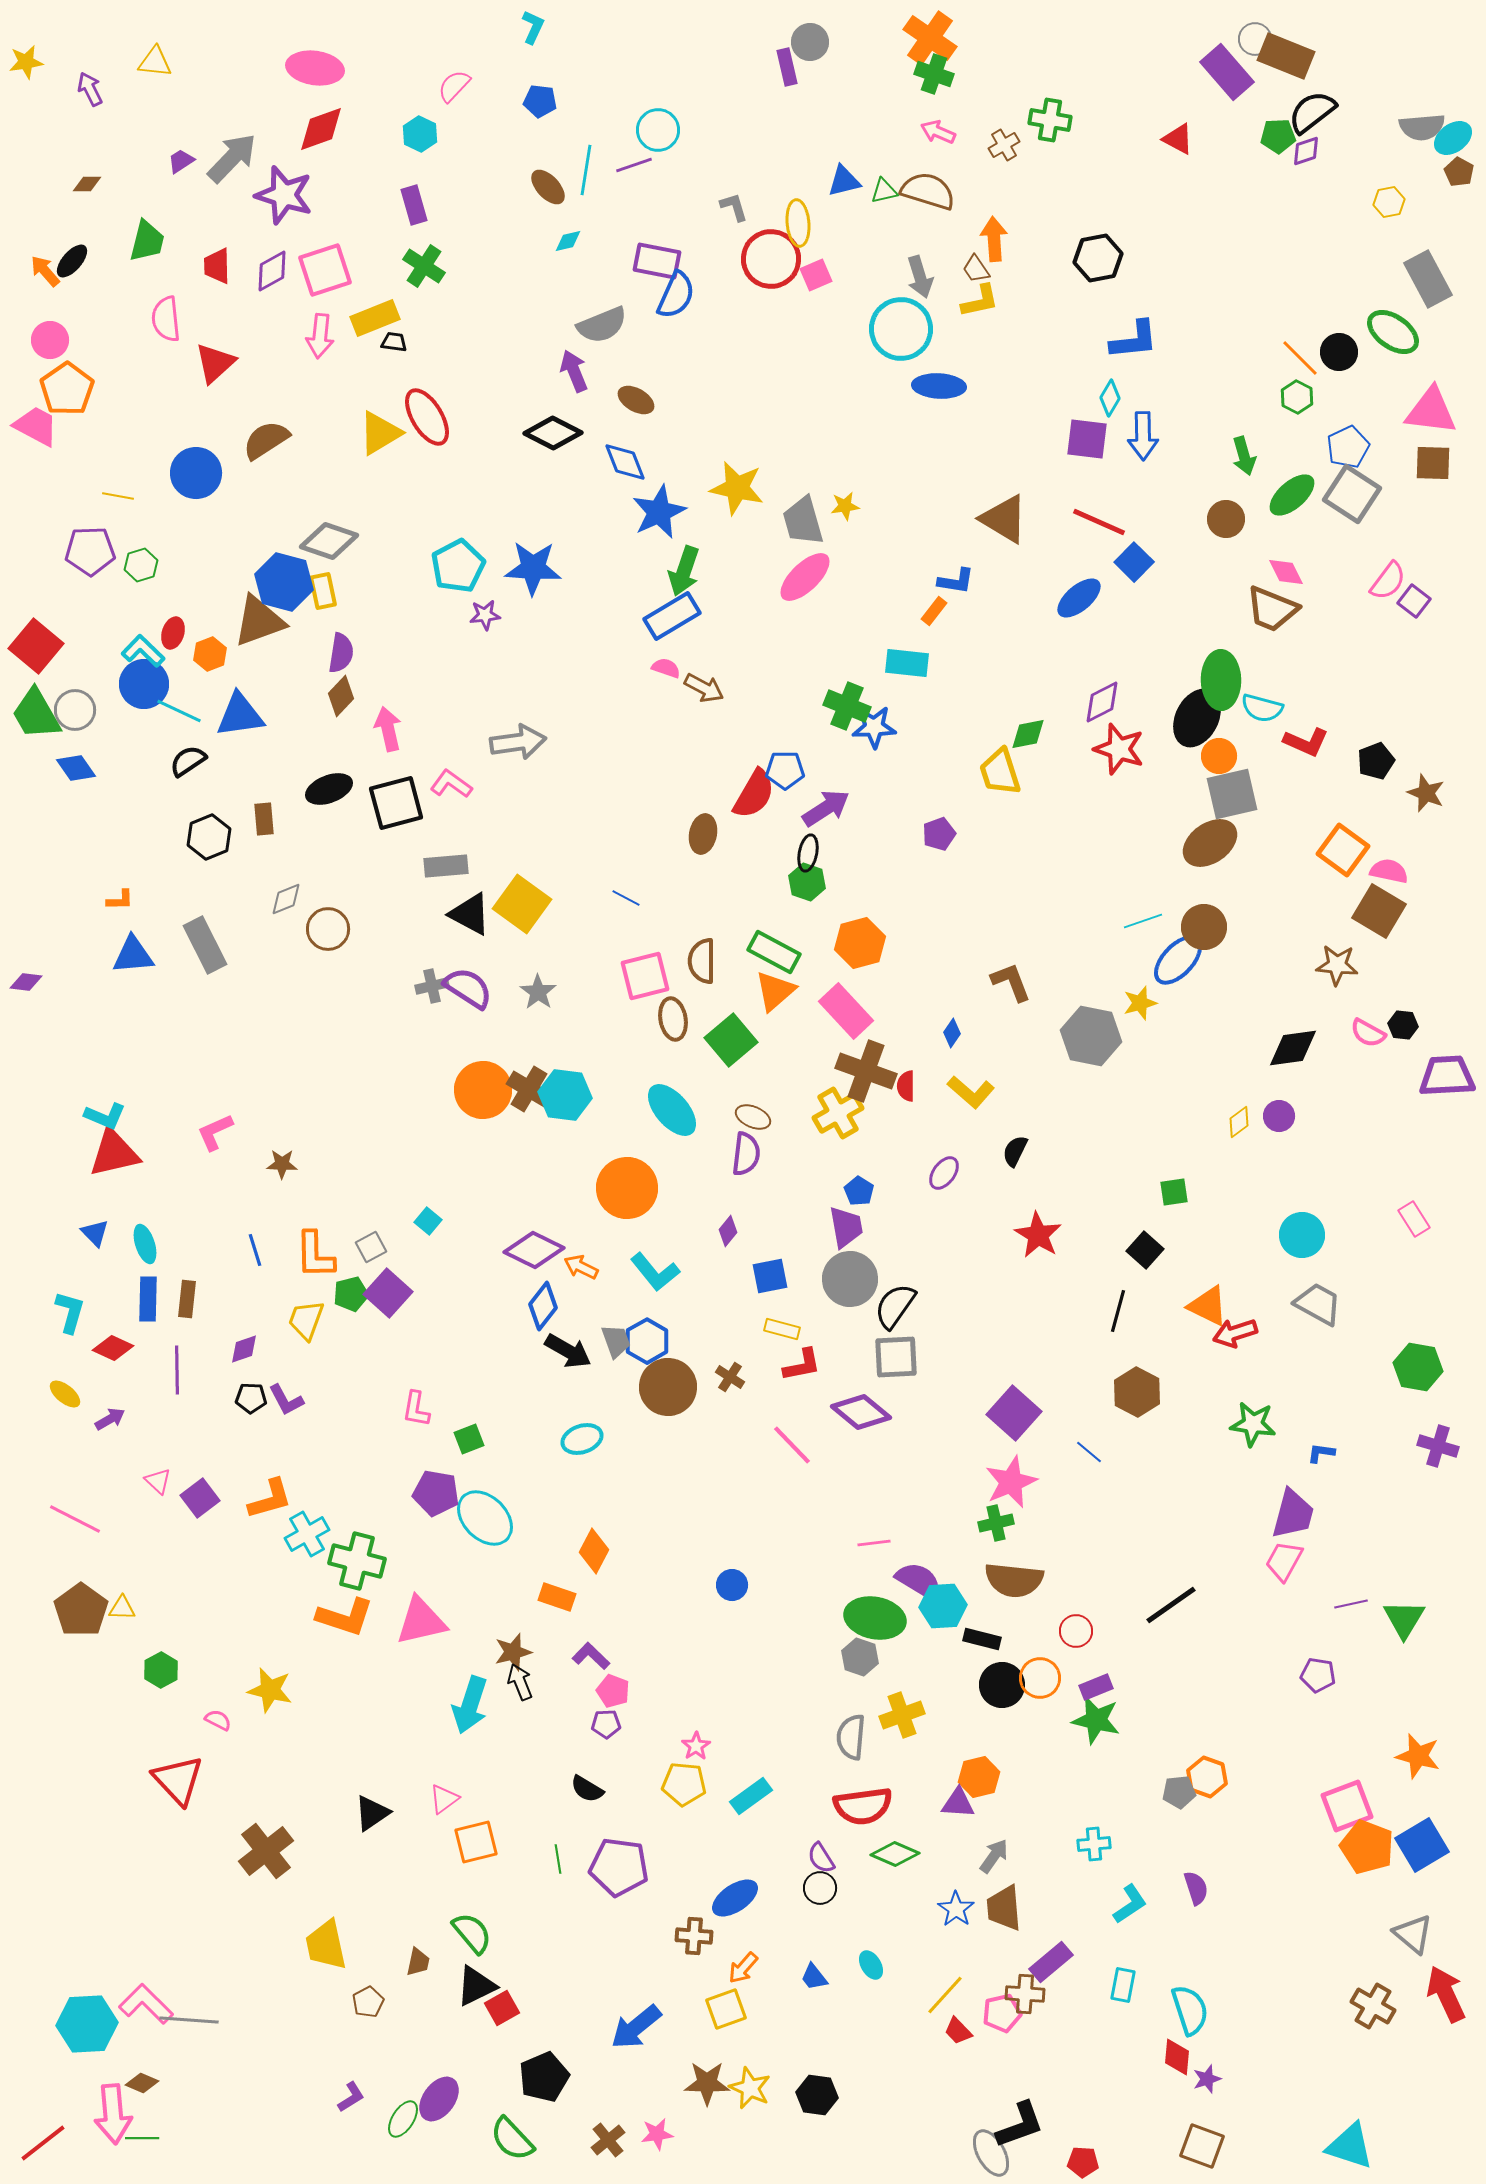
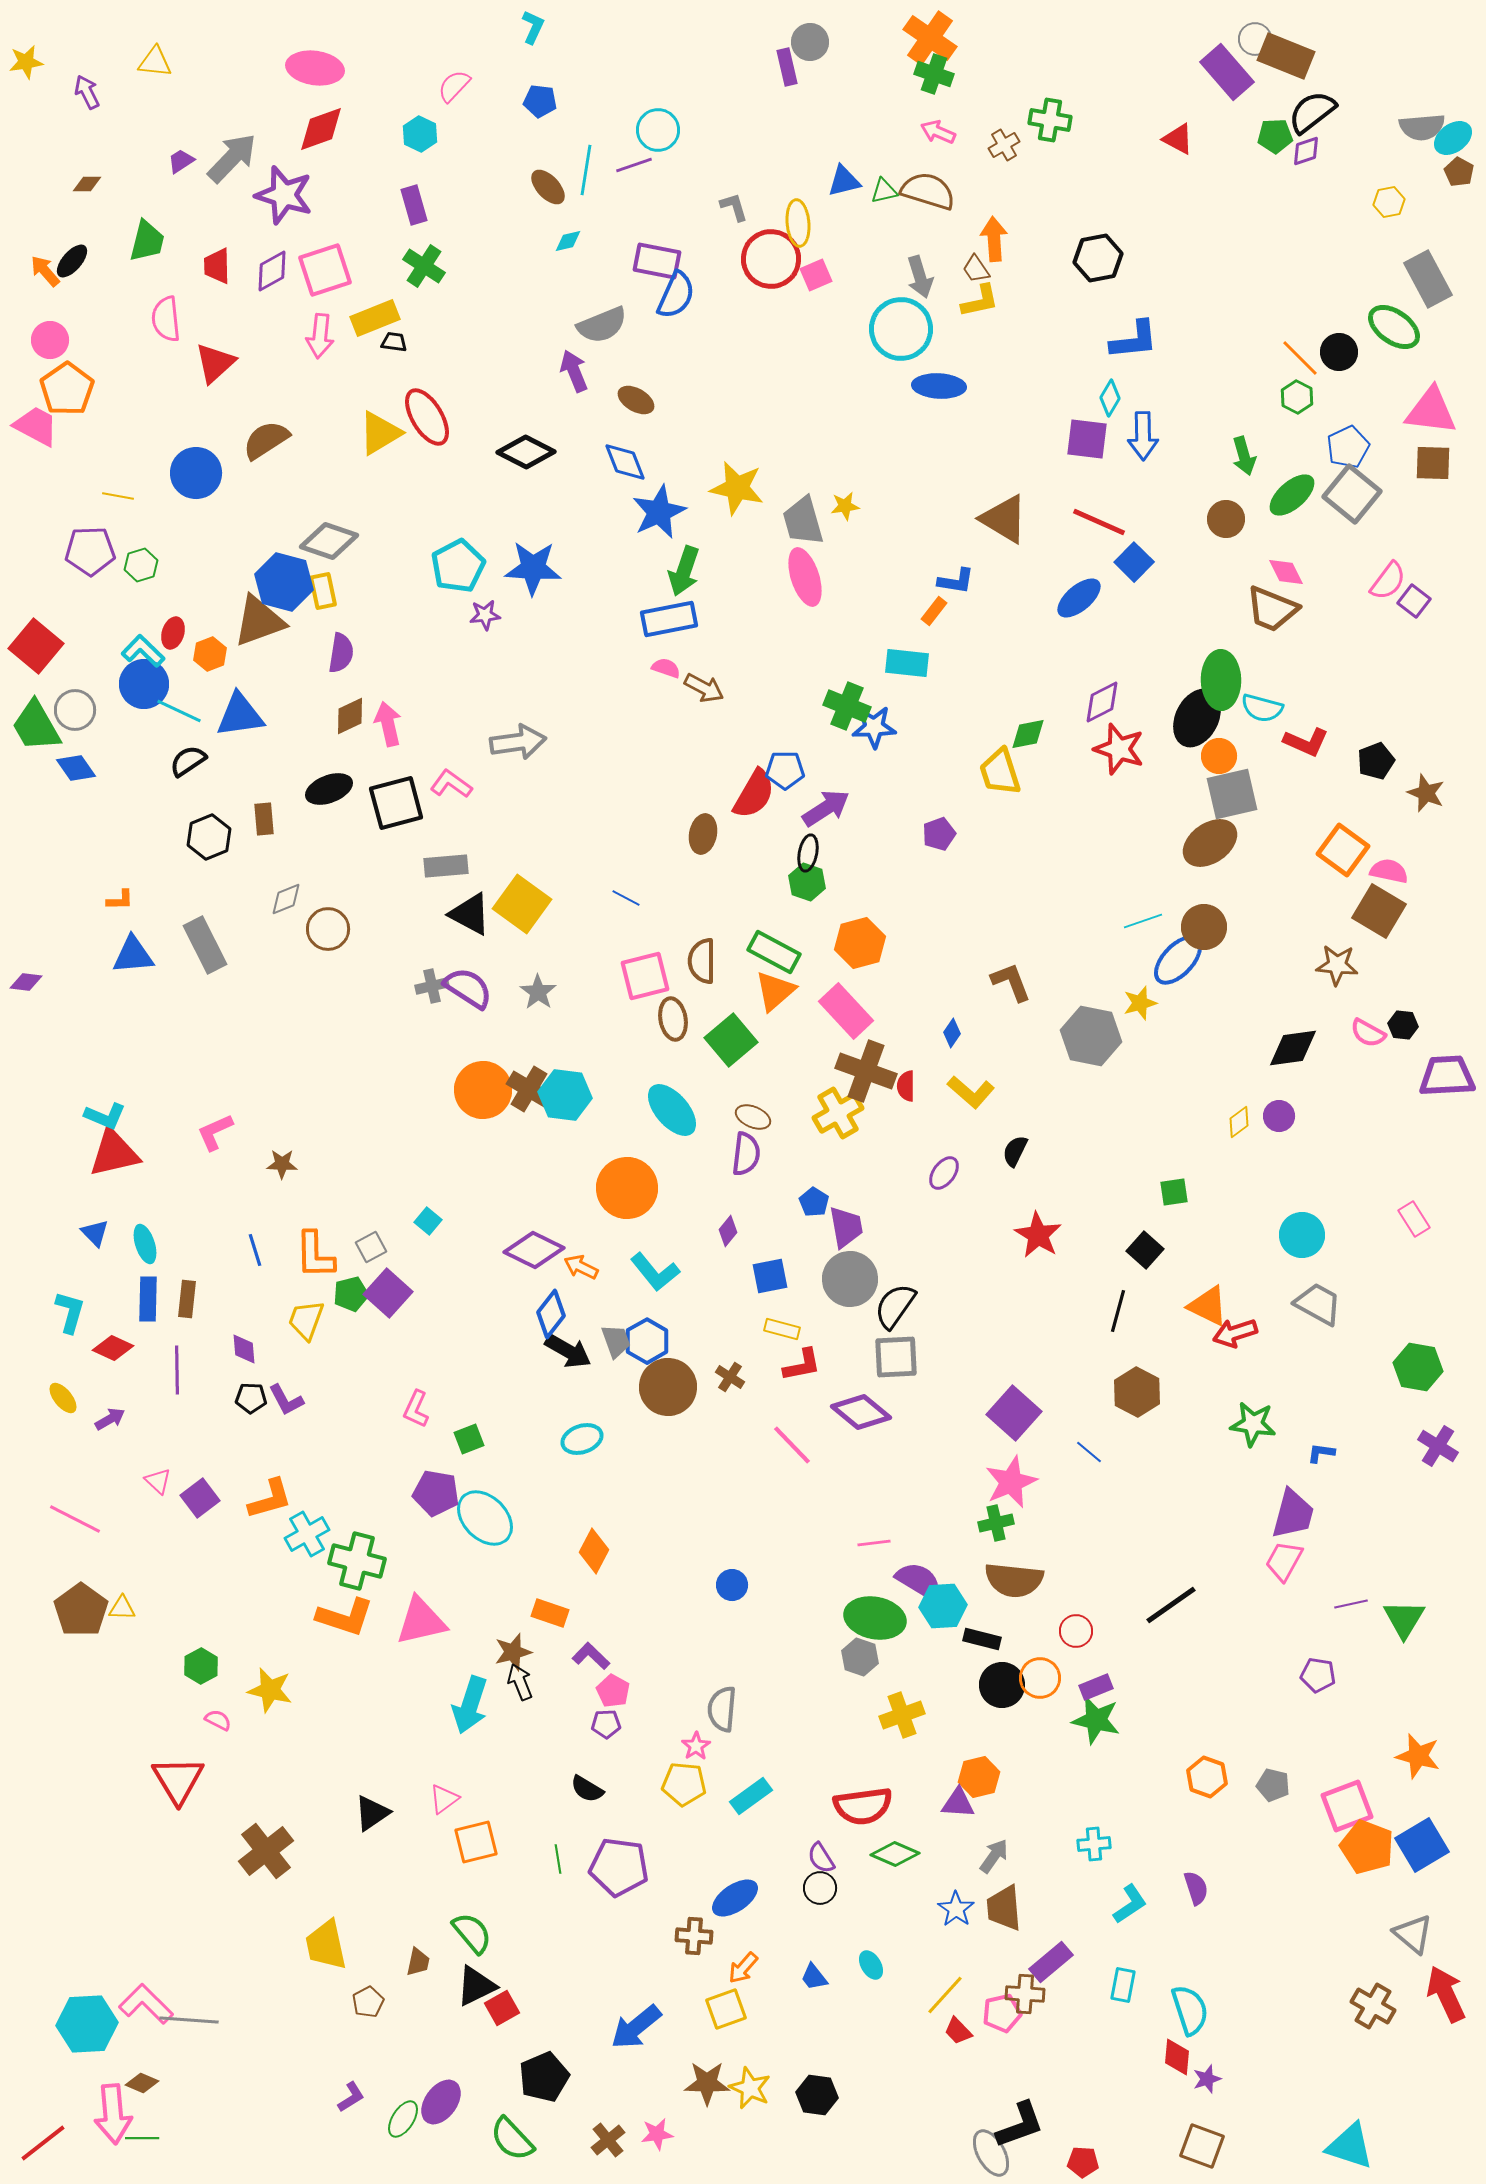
purple arrow at (90, 89): moved 3 px left, 3 px down
green pentagon at (1278, 136): moved 3 px left
green ellipse at (1393, 332): moved 1 px right, 5 px up
black diamond at (553, 433): moved 27 px left, 19 px down
gray square at (1352, 494): rotated 6 degrees clockwise
pink ellipse at (805, 577): rotated 64 degrees counterclockwise
blue rectangle at (672, 616): moved 3 px left, 3 px down; rotated 20 degrees clockwise
brown diamond at (341, 696): moved 9 px right, 20 px down; rotated 21 degrees clockwise
green trapezoid at (36, 714): moved 12 px down
pink arrow at (388, 729): moved 5 px up
blue pentagon at (859, 1191): moved 45 px left, 11 px down
blue diamond at (543, 1306): moved 8 px right, 8 px down
purple diamond at (244, 1349): rotated 76 degrees counterclockwise
yellow ellipse at (65, 1394): moved 2 px left, 4 px down; rotated 12 degrees clockwise
pink L-shape at (416, 1409): rotated 15 degrees clockwise
purple cross at (1438, 1446): rotated 15 degrees clockwise
orange rectangle at (557, 1597): moved 7 px left, 16 px down
green hexagon at (161, 1670): moved 40 px right, 4 px up
pink pentagon at (613, 1691): rotated 8 degrees clockwise
gray semicircle at (851, 1737): moved 129 px left, 28 px up
red triangle at (178, 1780): rotated 12 degrees clockwise
gray pentagon at (1179, 1792): moved 94 px right, 7 px up; rotated 20 degrees clockwise
purple ellipse at (439, 2099): moved 2 px right, 3 px down
